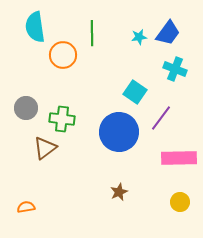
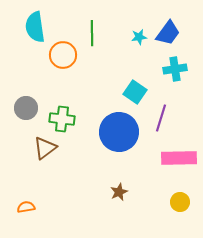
cyan cross: rotated 30 degrees counterclockwise
purple line: rotated 20 degrees counterclockwise
